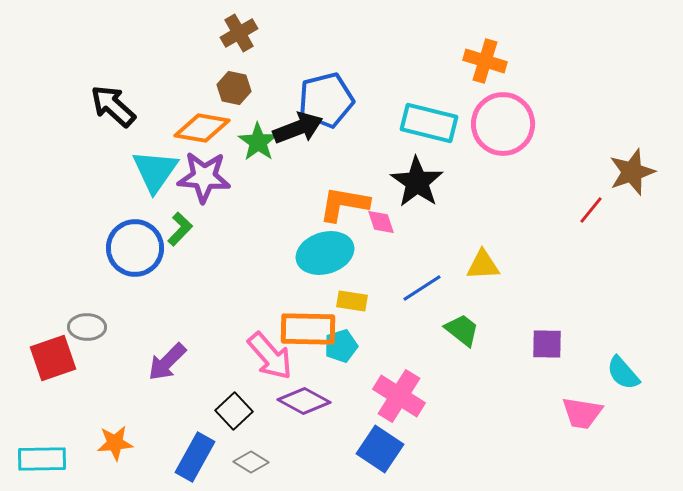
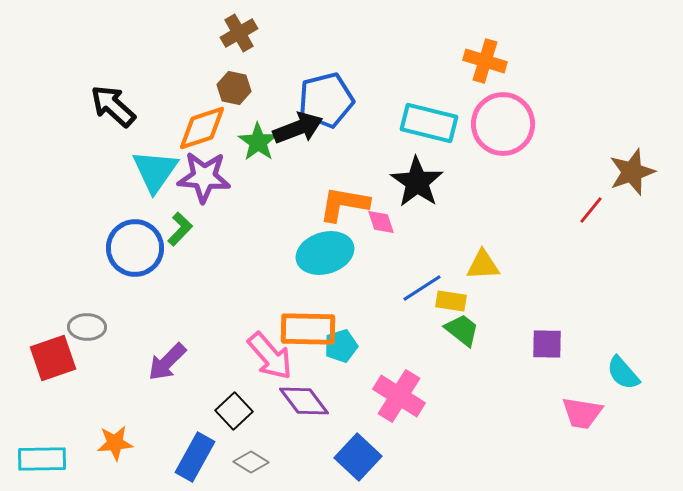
orange diamond at (202, 128): rotated 28 degrees counterclockwise
yellow rectangle at (352, 301): moved 99 px right
purple diamond at (304, 401): rotated 24 degrees clockwise
blue square at (380, 449): moved 22 px left, 8 px down; rotated 9 degrees clockwise
